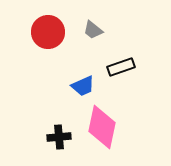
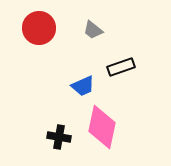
red circle: moved 9 px left, 4 px up
black cross: rotated 15 degrees clockwise
